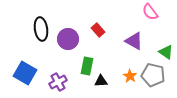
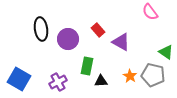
purple triangle: moved 13 px left, 1 px down
blue square: moved 6 px left, 6 px down
